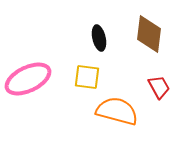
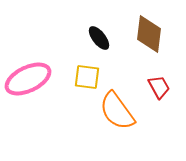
black ellipse: rotated 25 degrees counterclockwise
orange semicircle: rotated 141 degrees counterclockwise
